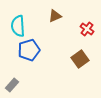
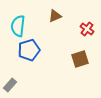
cyan semicircle: rotated 10 degrees clockwise
brown square: rotated 18 degrees clockwise
gray rectangle: moved 2 px left
